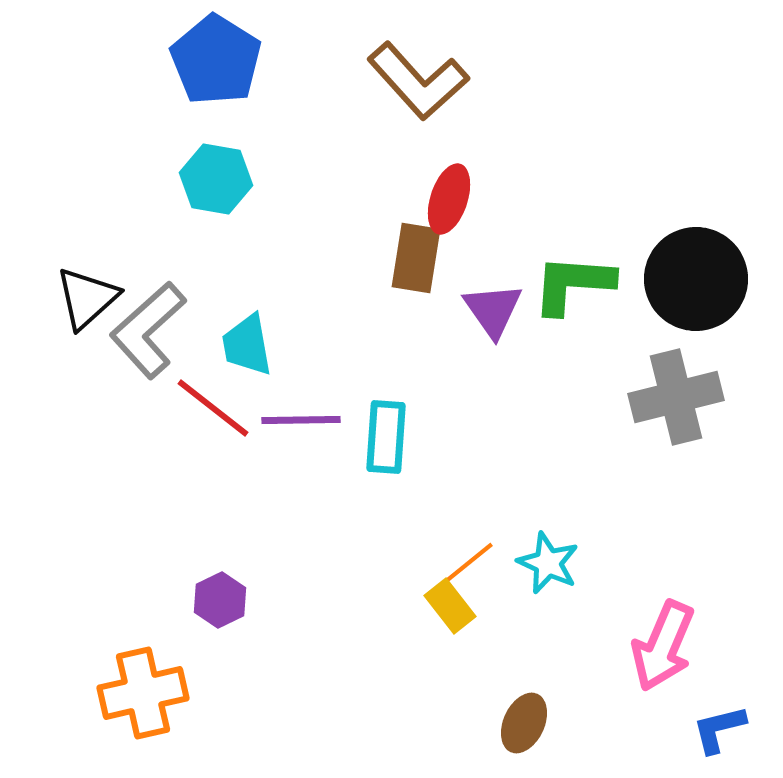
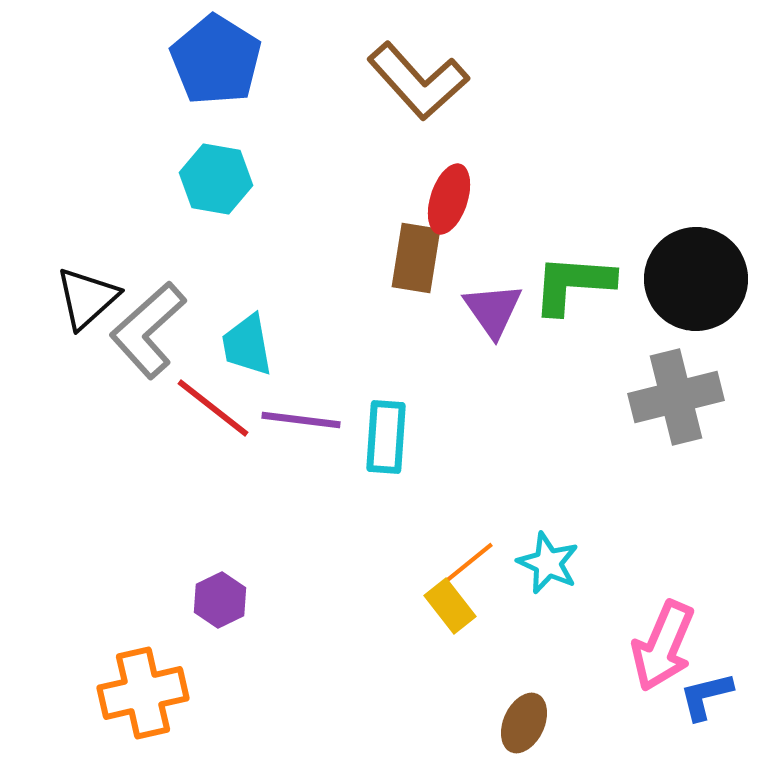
purple line: rotated 8 degrees clockwise
blue L-shape: moved 13 px left, 33 px up
